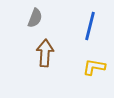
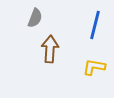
blue line: moved 5 px right, 1 px up
brown arrow: moved 5 px right, 4 px up
